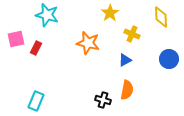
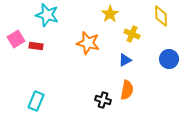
yellow star: moved 1 px down
yellow diamond: moved 1 px up
pink square: rotated 18 degrees counterclockwise
red rectangle: moved 2 px up; rotated 72 degrees clockwise
